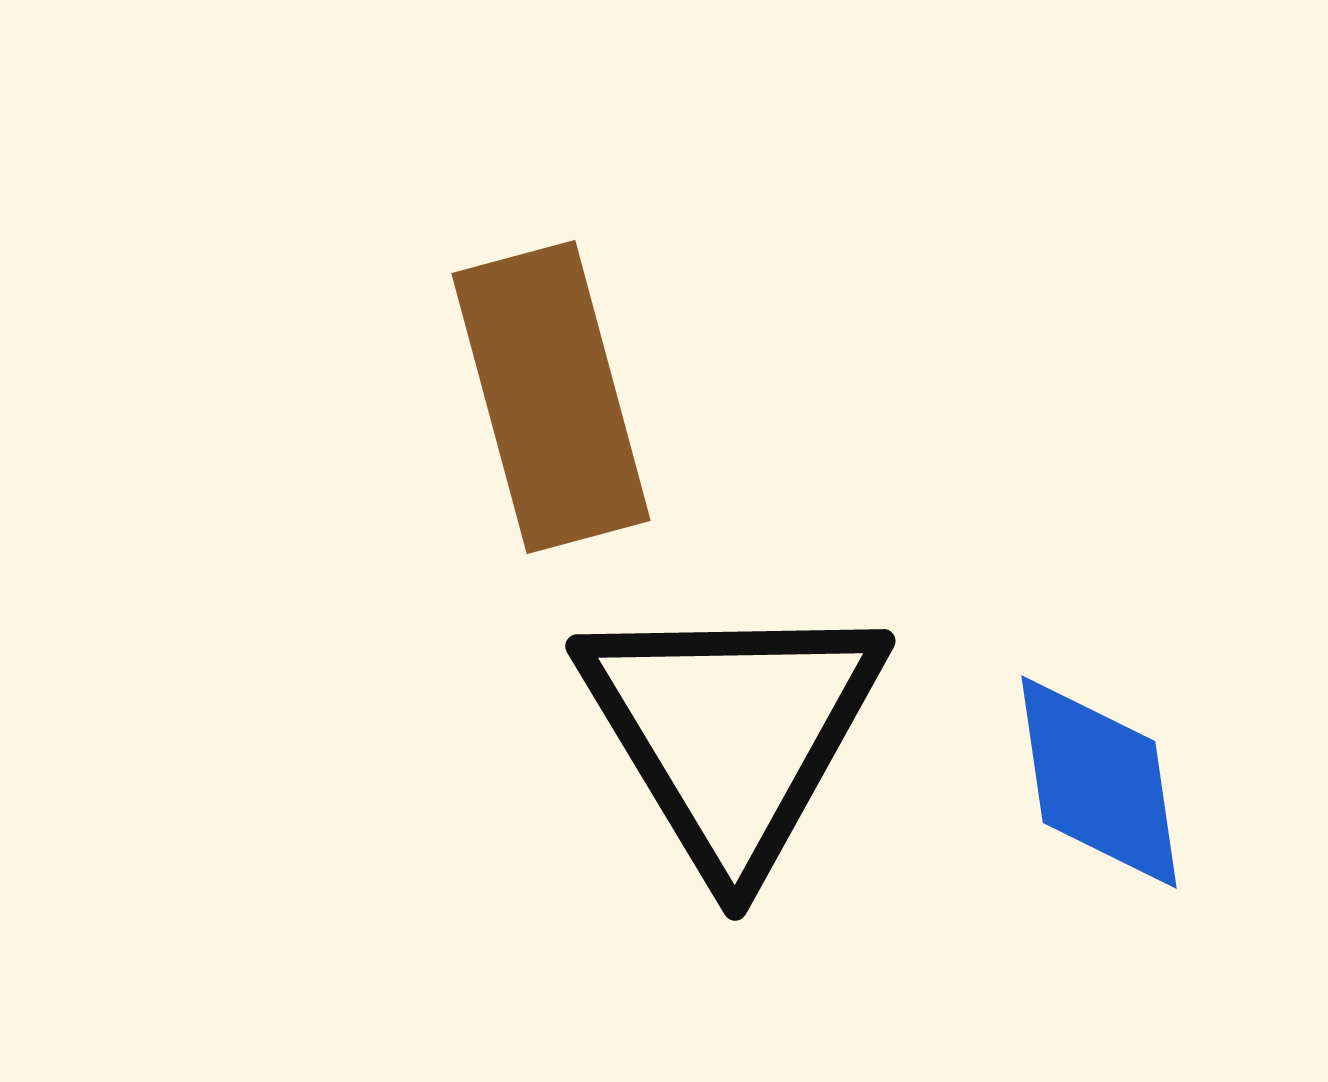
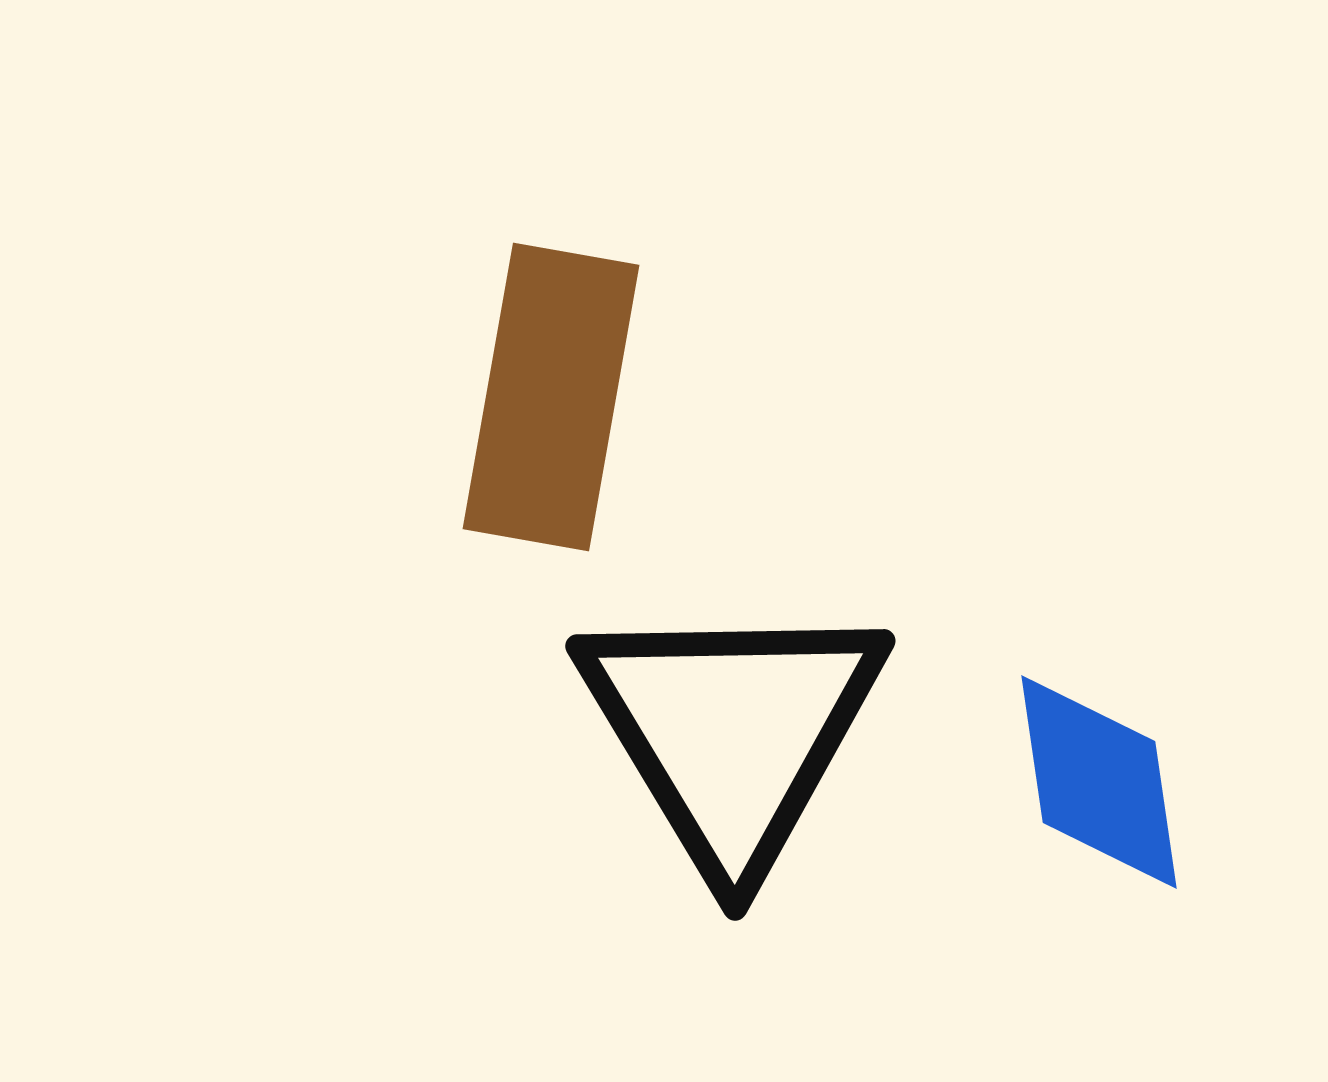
brown rectangle: rotated 25 degrees clockwise
